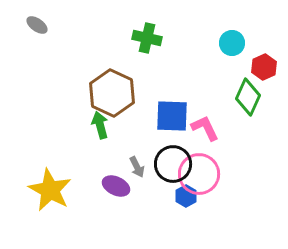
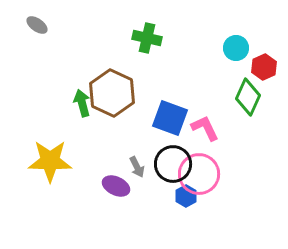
cyan circle: moved 4 px right, 5 px down
blue square: moved 2 px left, 2 px down; rotated 18 degrees clockwise
green arrow: moved 18 px left, 22 px up
yellow star: moved 29 px up; rotated 27 degrees counterclockwise
